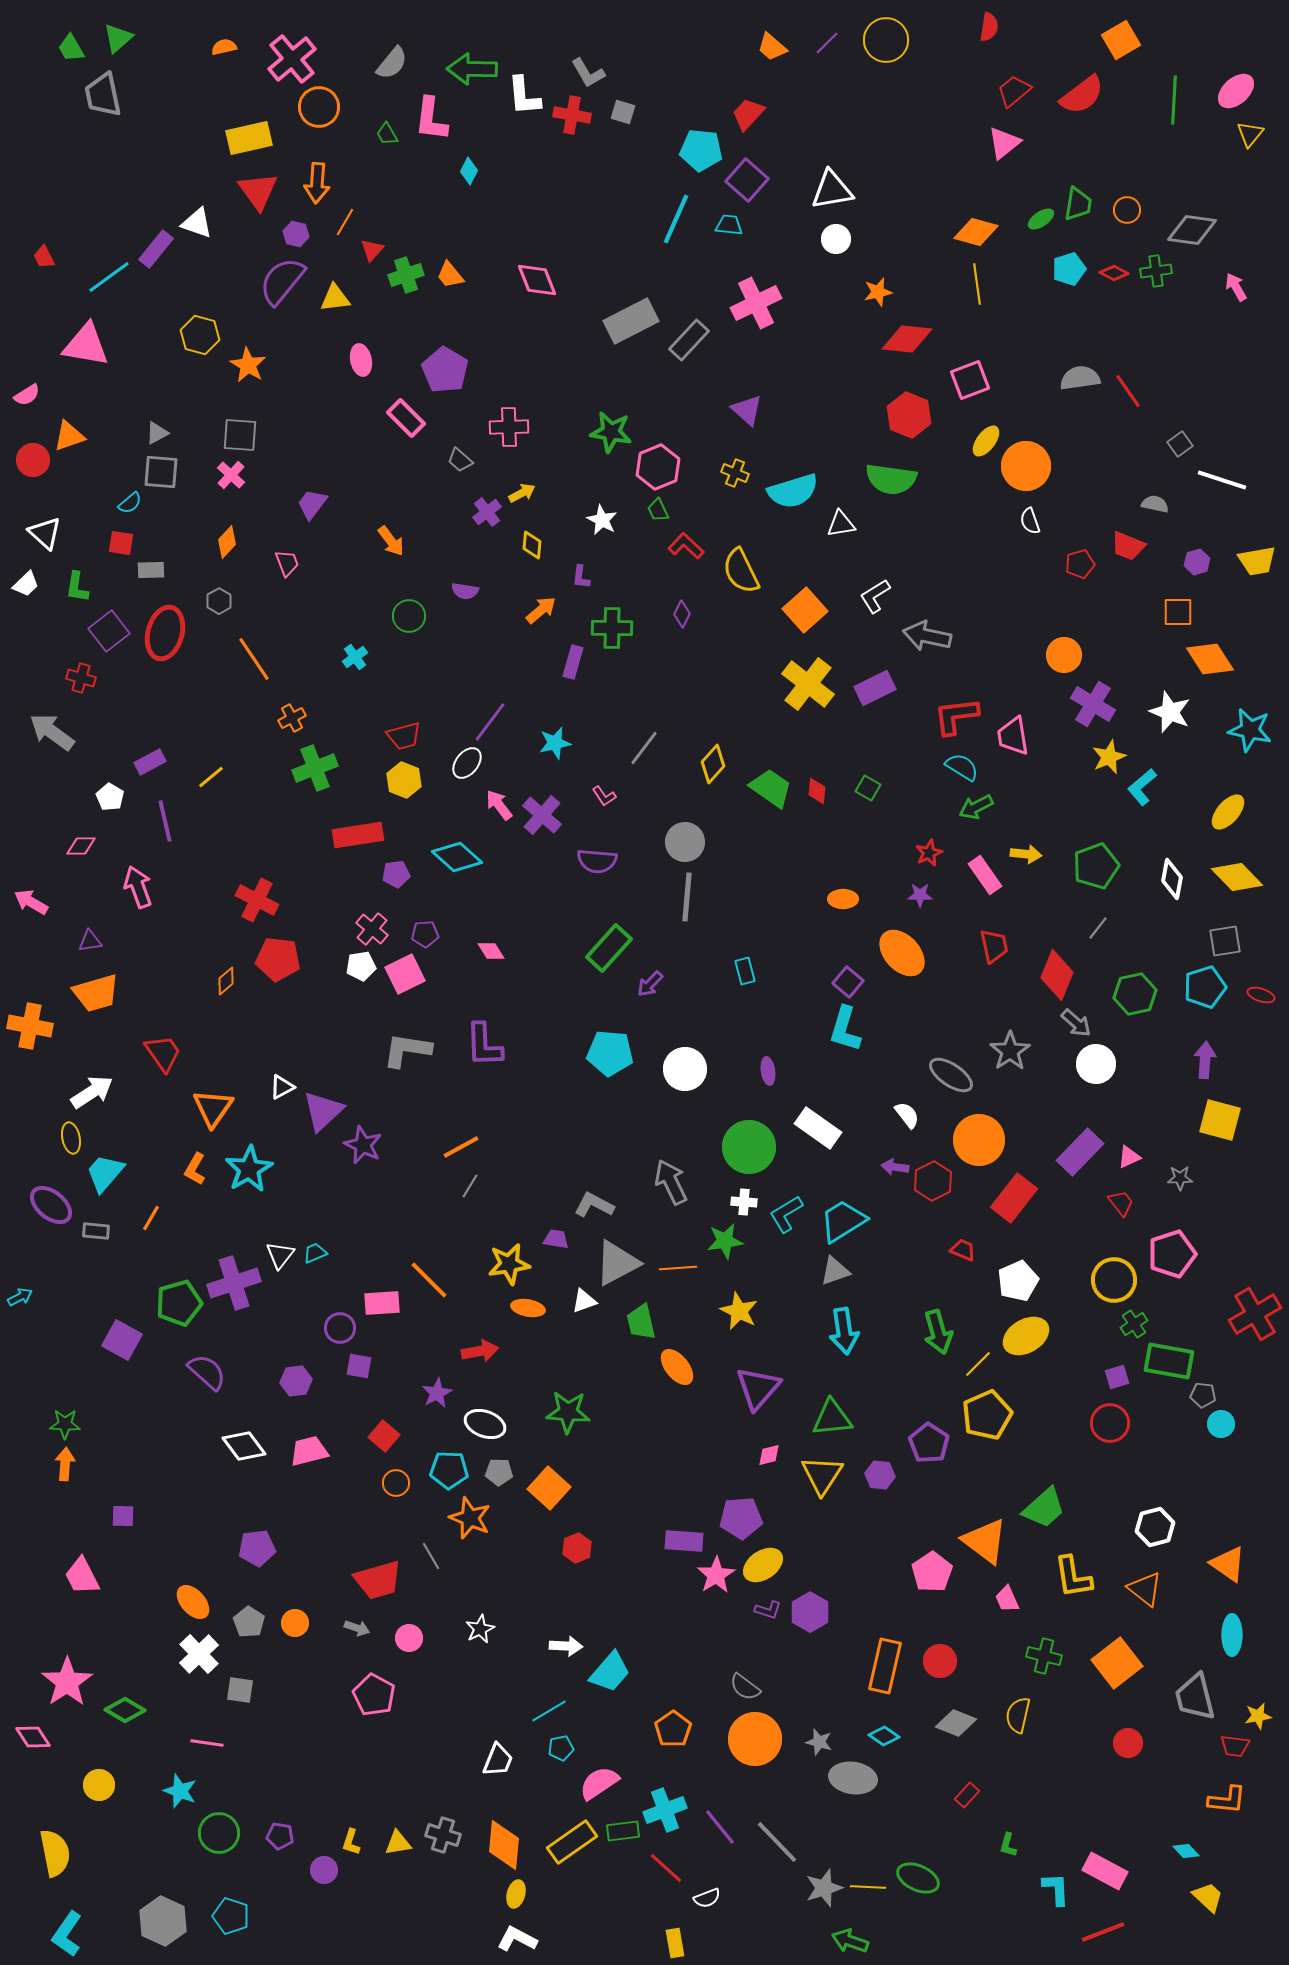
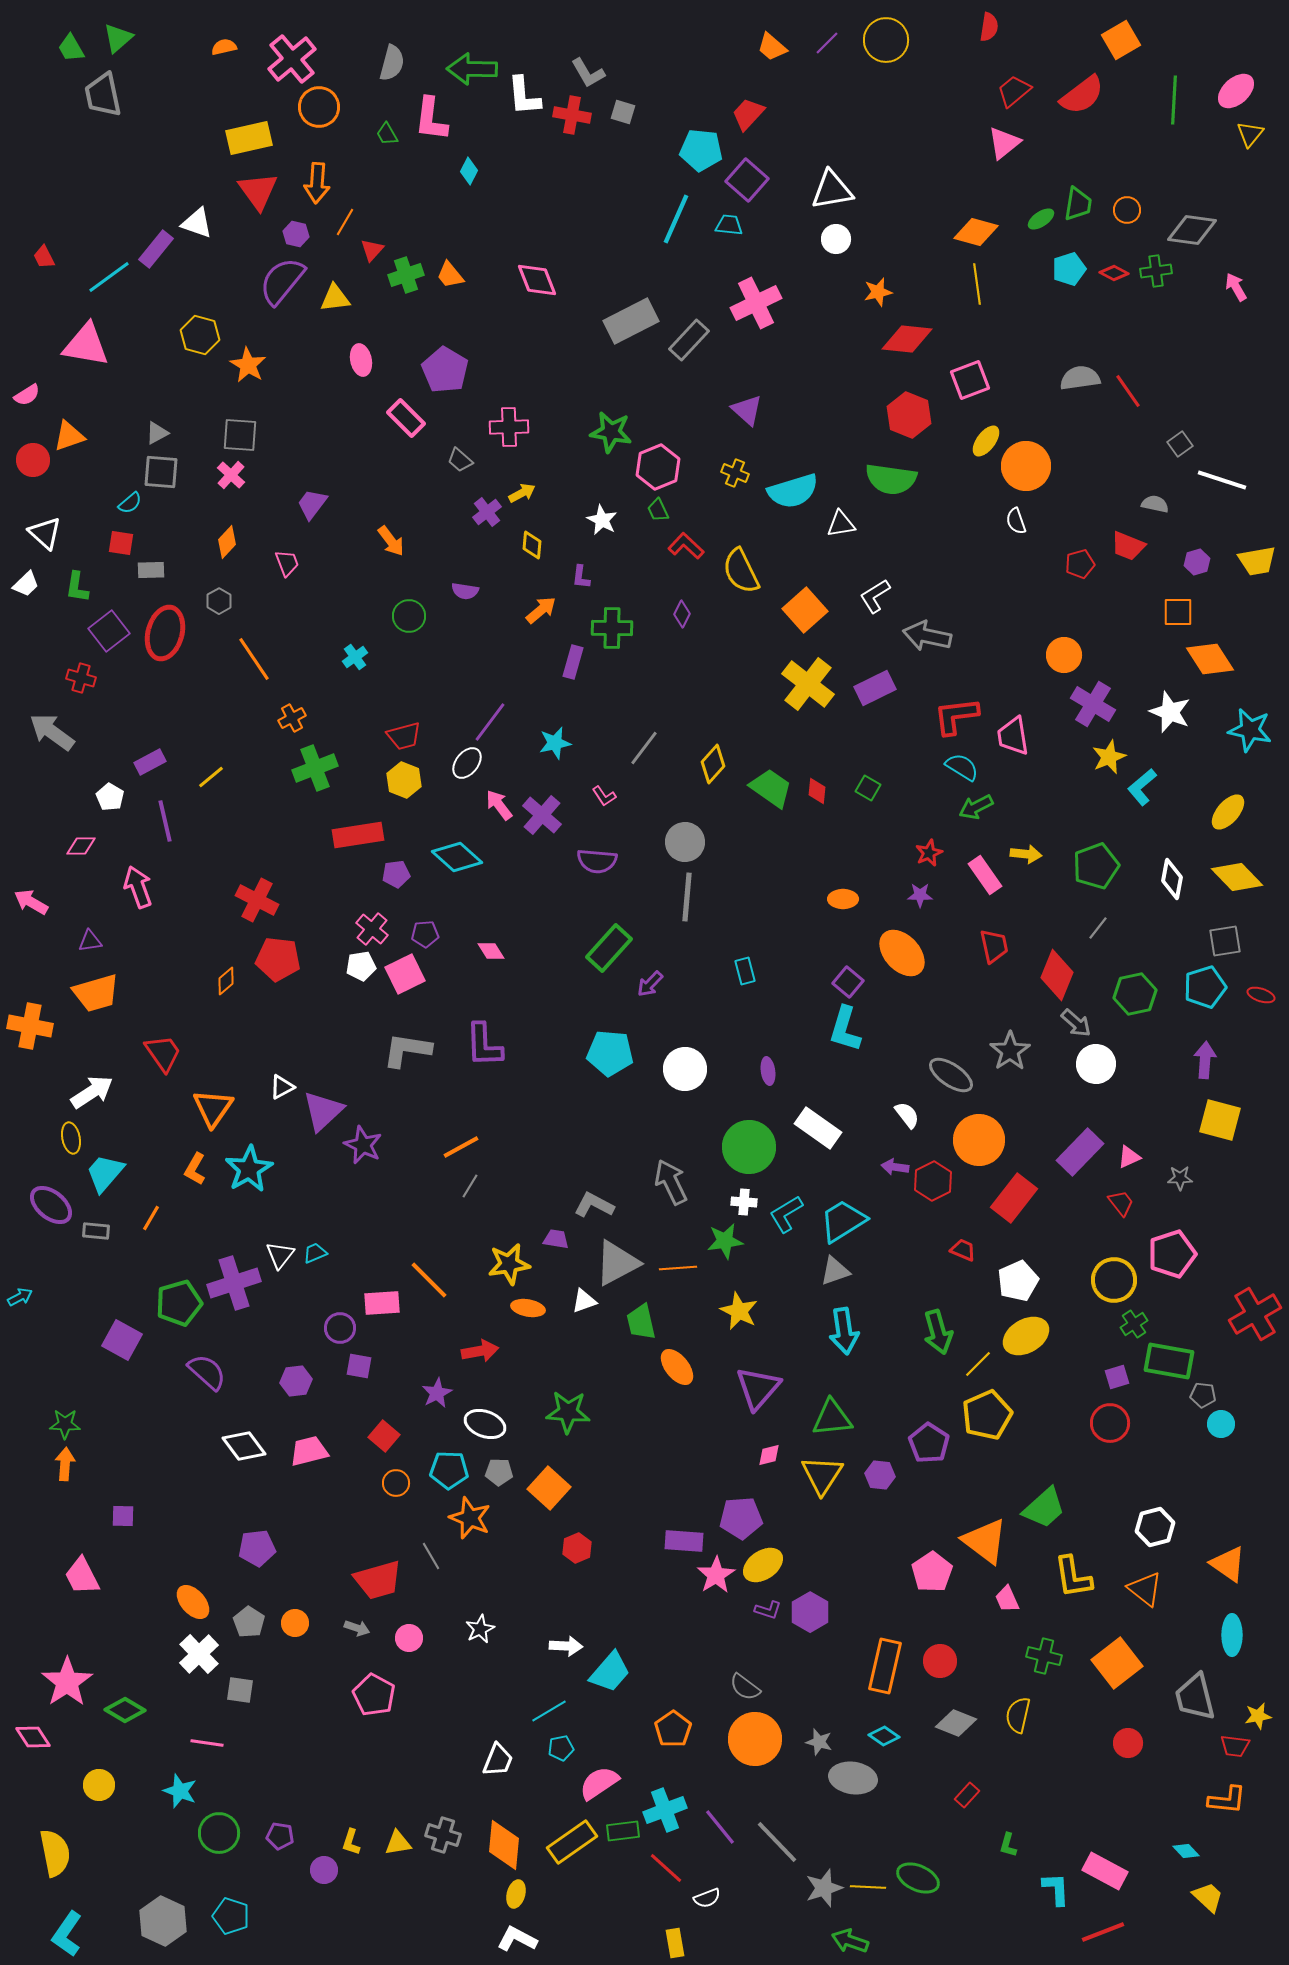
gray semicircle at (392, 63): rotated 24 degrees counterclockwise
white semicircle at (1030, 521): moved 14 px left
